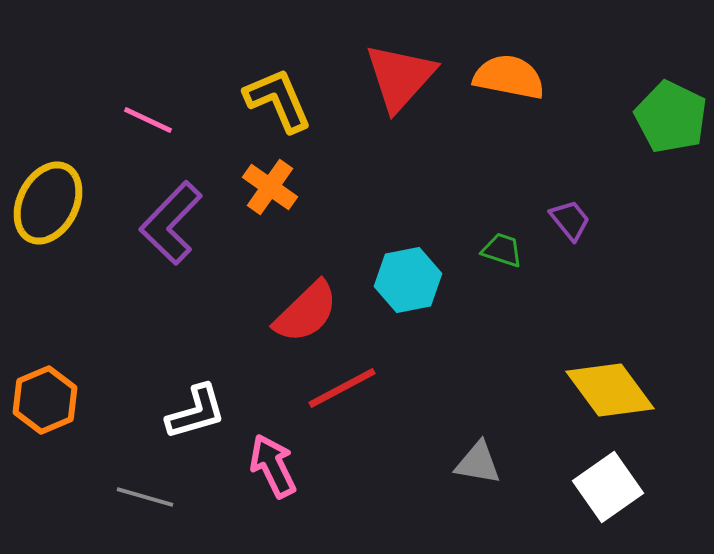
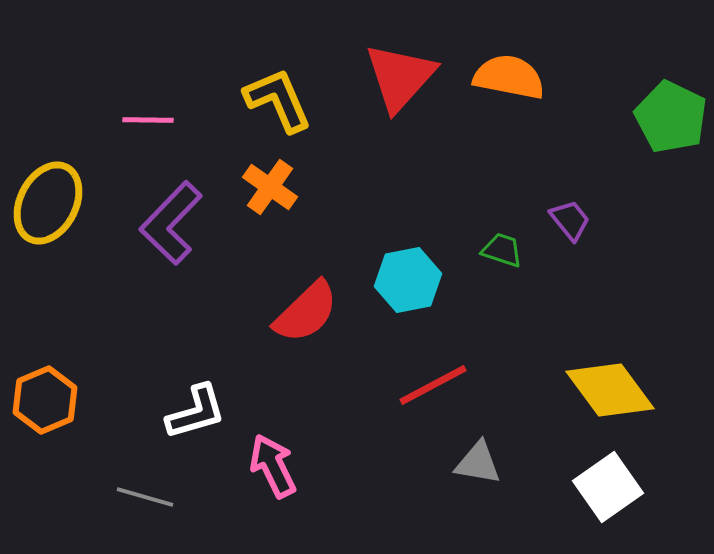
pink line: rotated 24 degrees counterclockwise
red line: moved 91 px right, 3 px up
